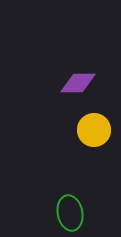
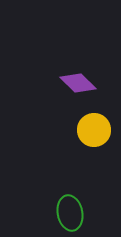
purple diamond: rotated 45 degrees clockwise
